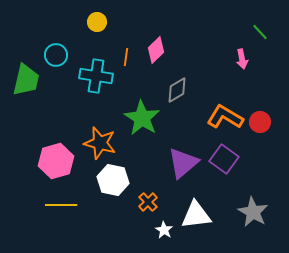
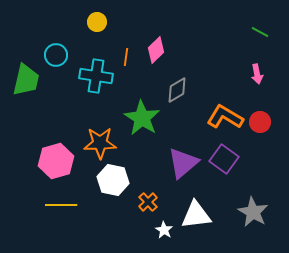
green line: rotated 18 degrees counterclockwise
pink arrow: moved 15 px right, 15 px down
orange star: rotated 16 degrees counterclockwise
